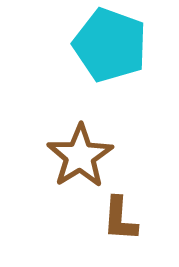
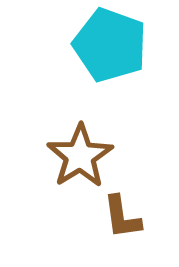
brown L-shape: moved 2 px right, 2 px up; rotated 12 degrees counterclockwise
